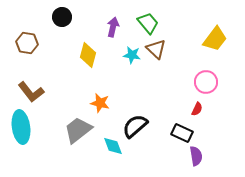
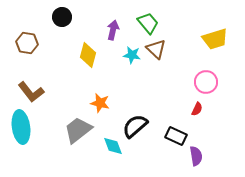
purple arrow: moved 3 px down
yellow trapezoid: rotated 36 degrees clockwise
black rectangle: moved 6 px left, 3 px down
